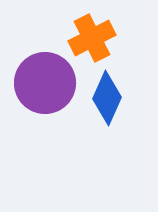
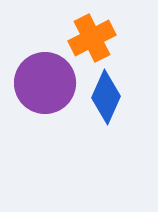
blue diamond: moved 1 px left, 1 px up
